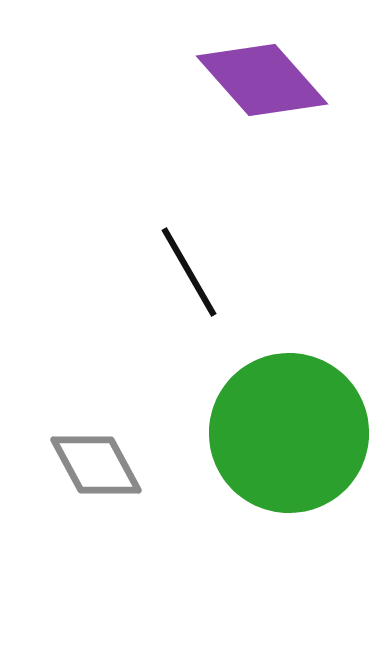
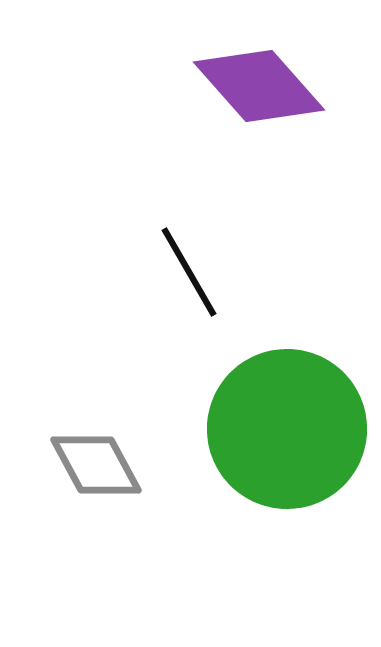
purple diamond: moved 3 px left, 6 px down
green circle: moved 2 px left, 4 px up
